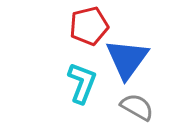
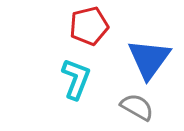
blue triangle: moved 22 px right
cyan L-shape: moved 6 px left, 4 px up
